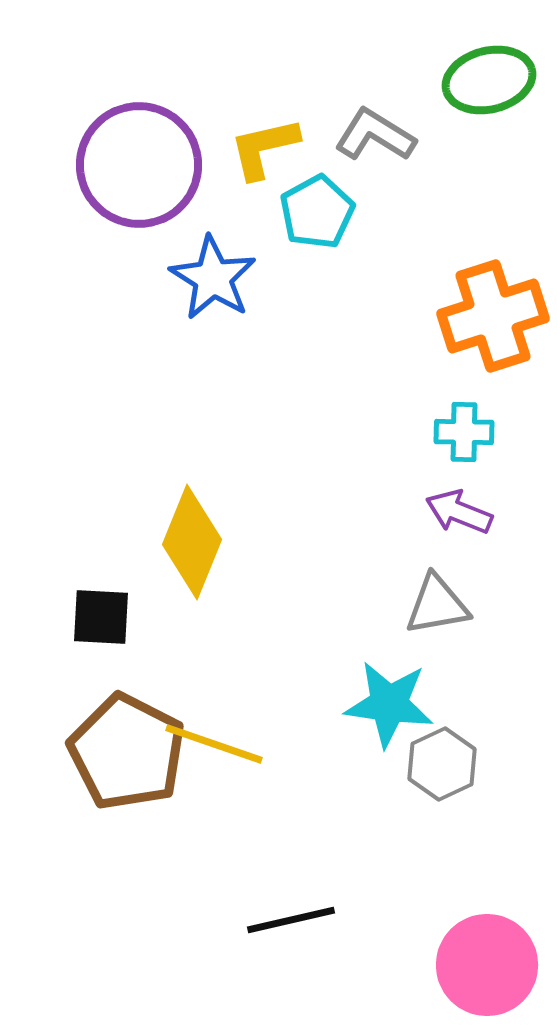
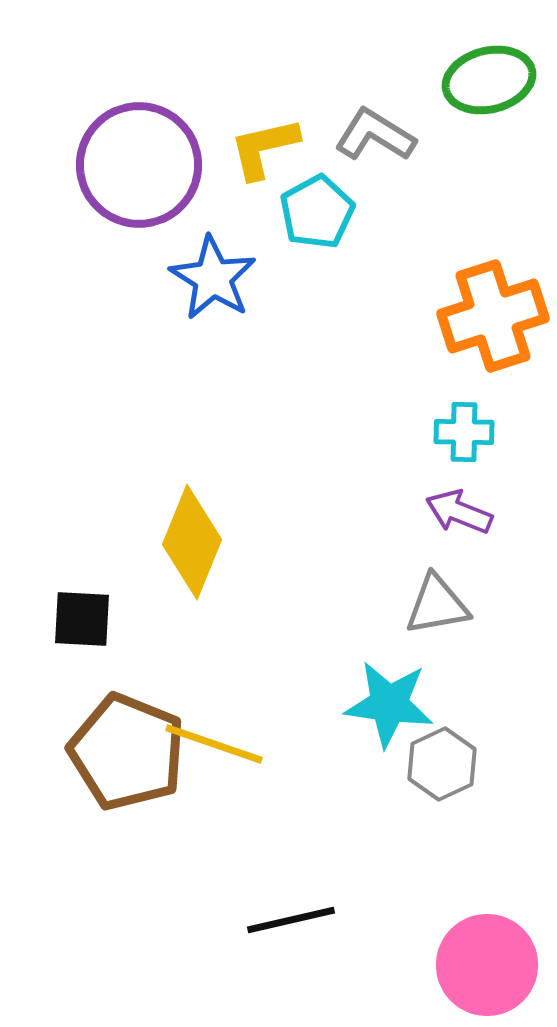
black square: moved 19 px left, 2 px down
brown pentagon: rotated 5 degrees counterclockwise
